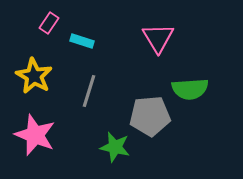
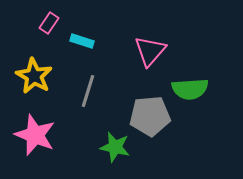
pink triangle: moved 8 px left, 13 px down; rotated 12 degrees clockwise
gray line: moved 1 px left
